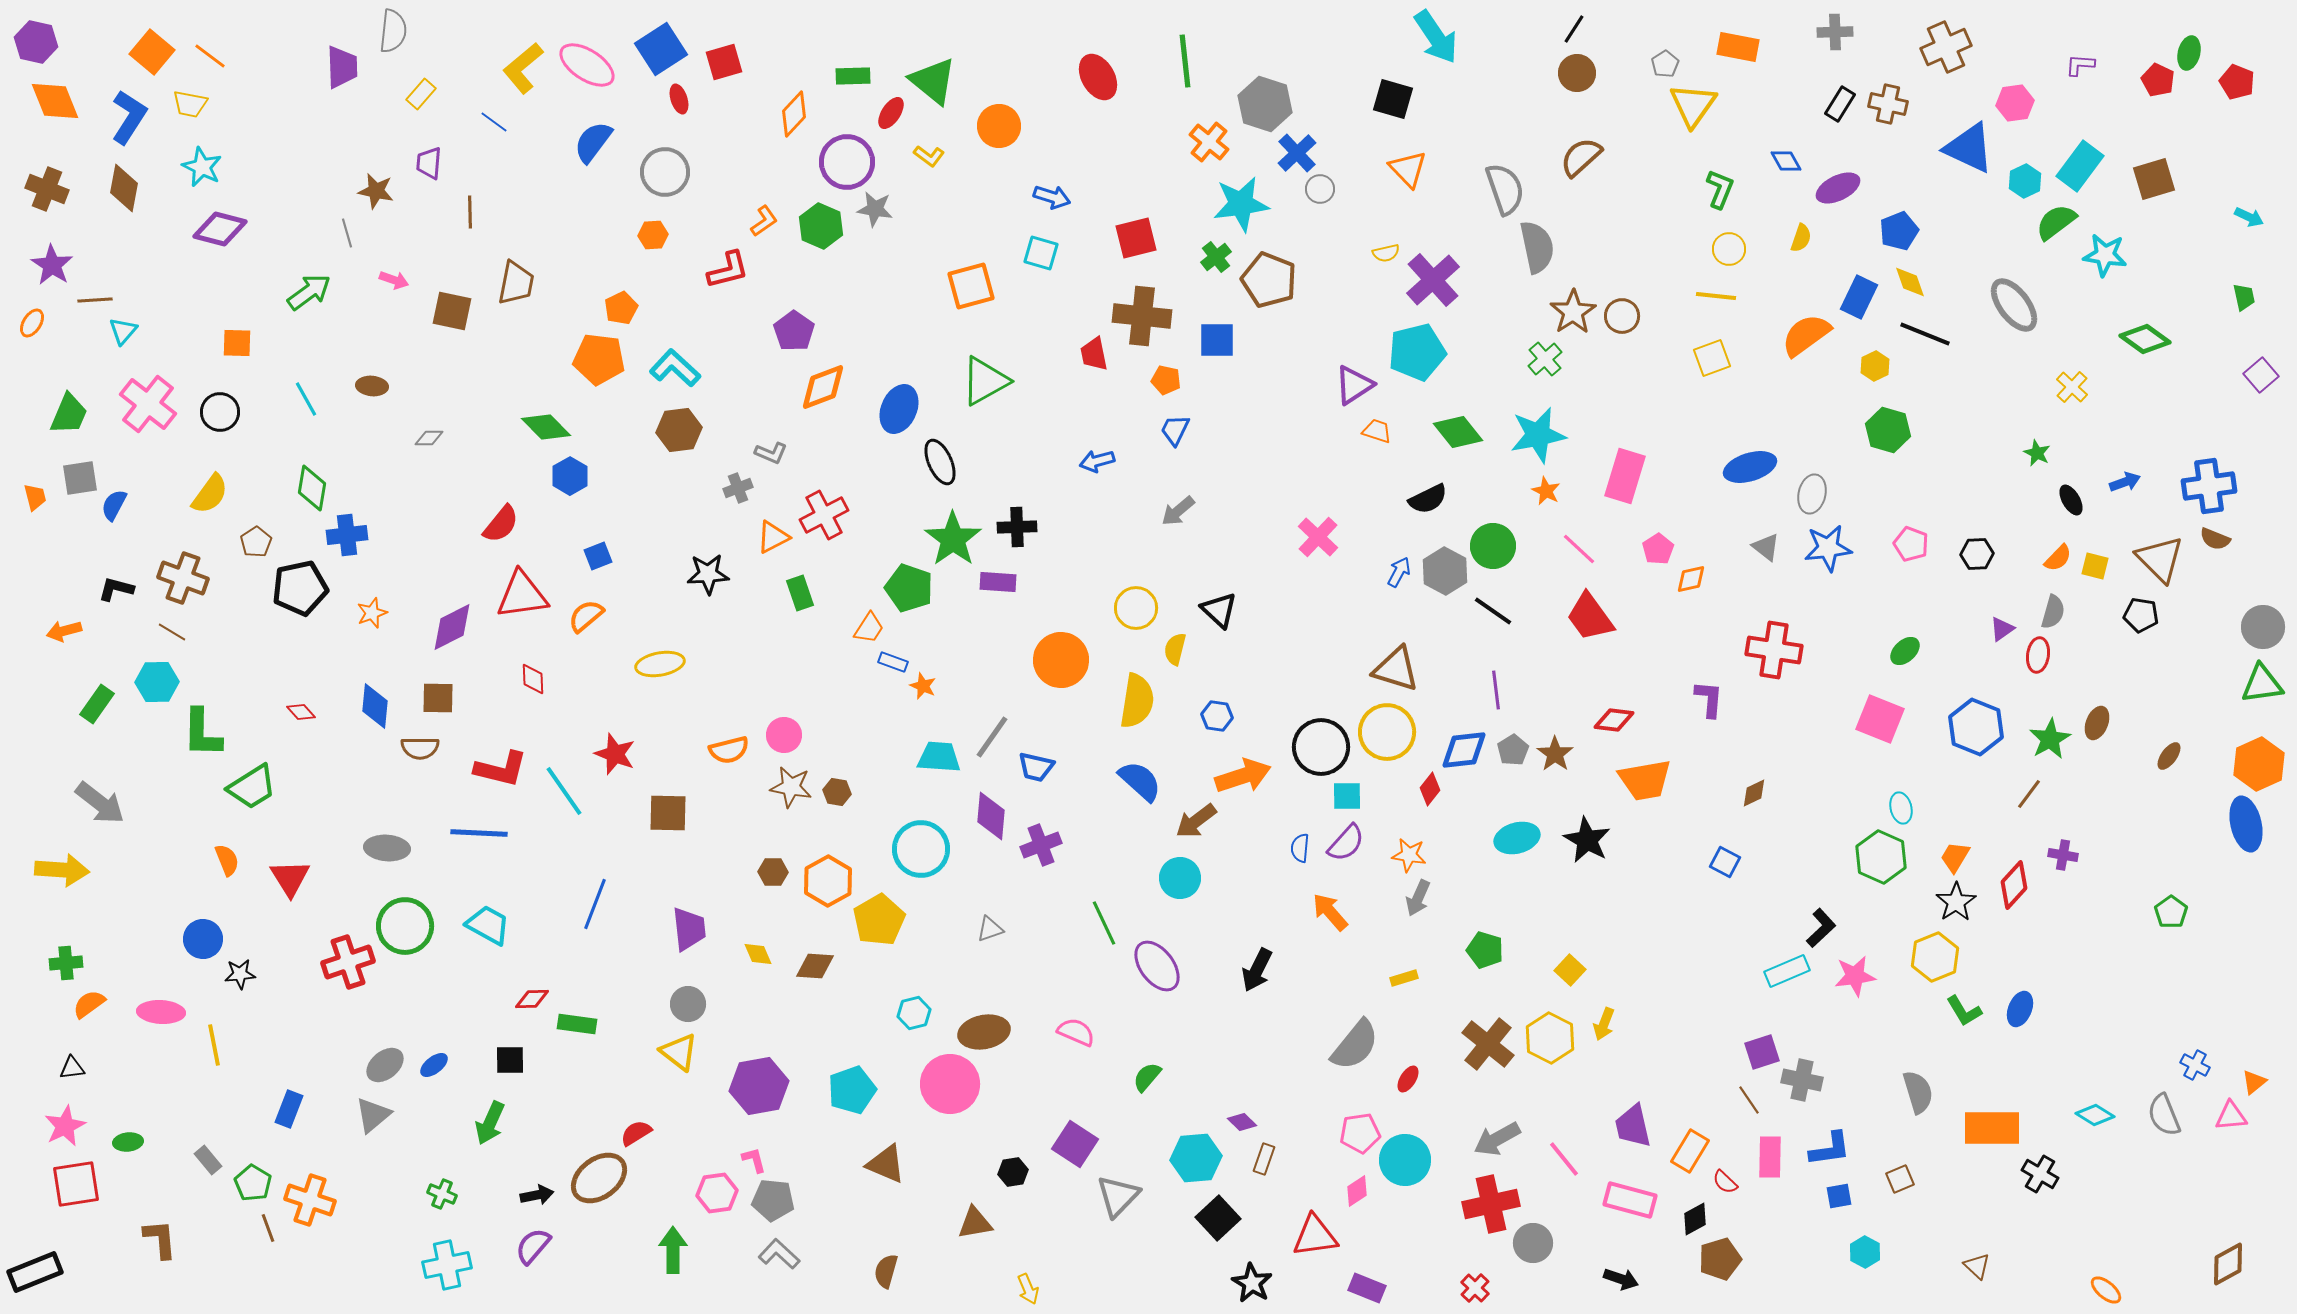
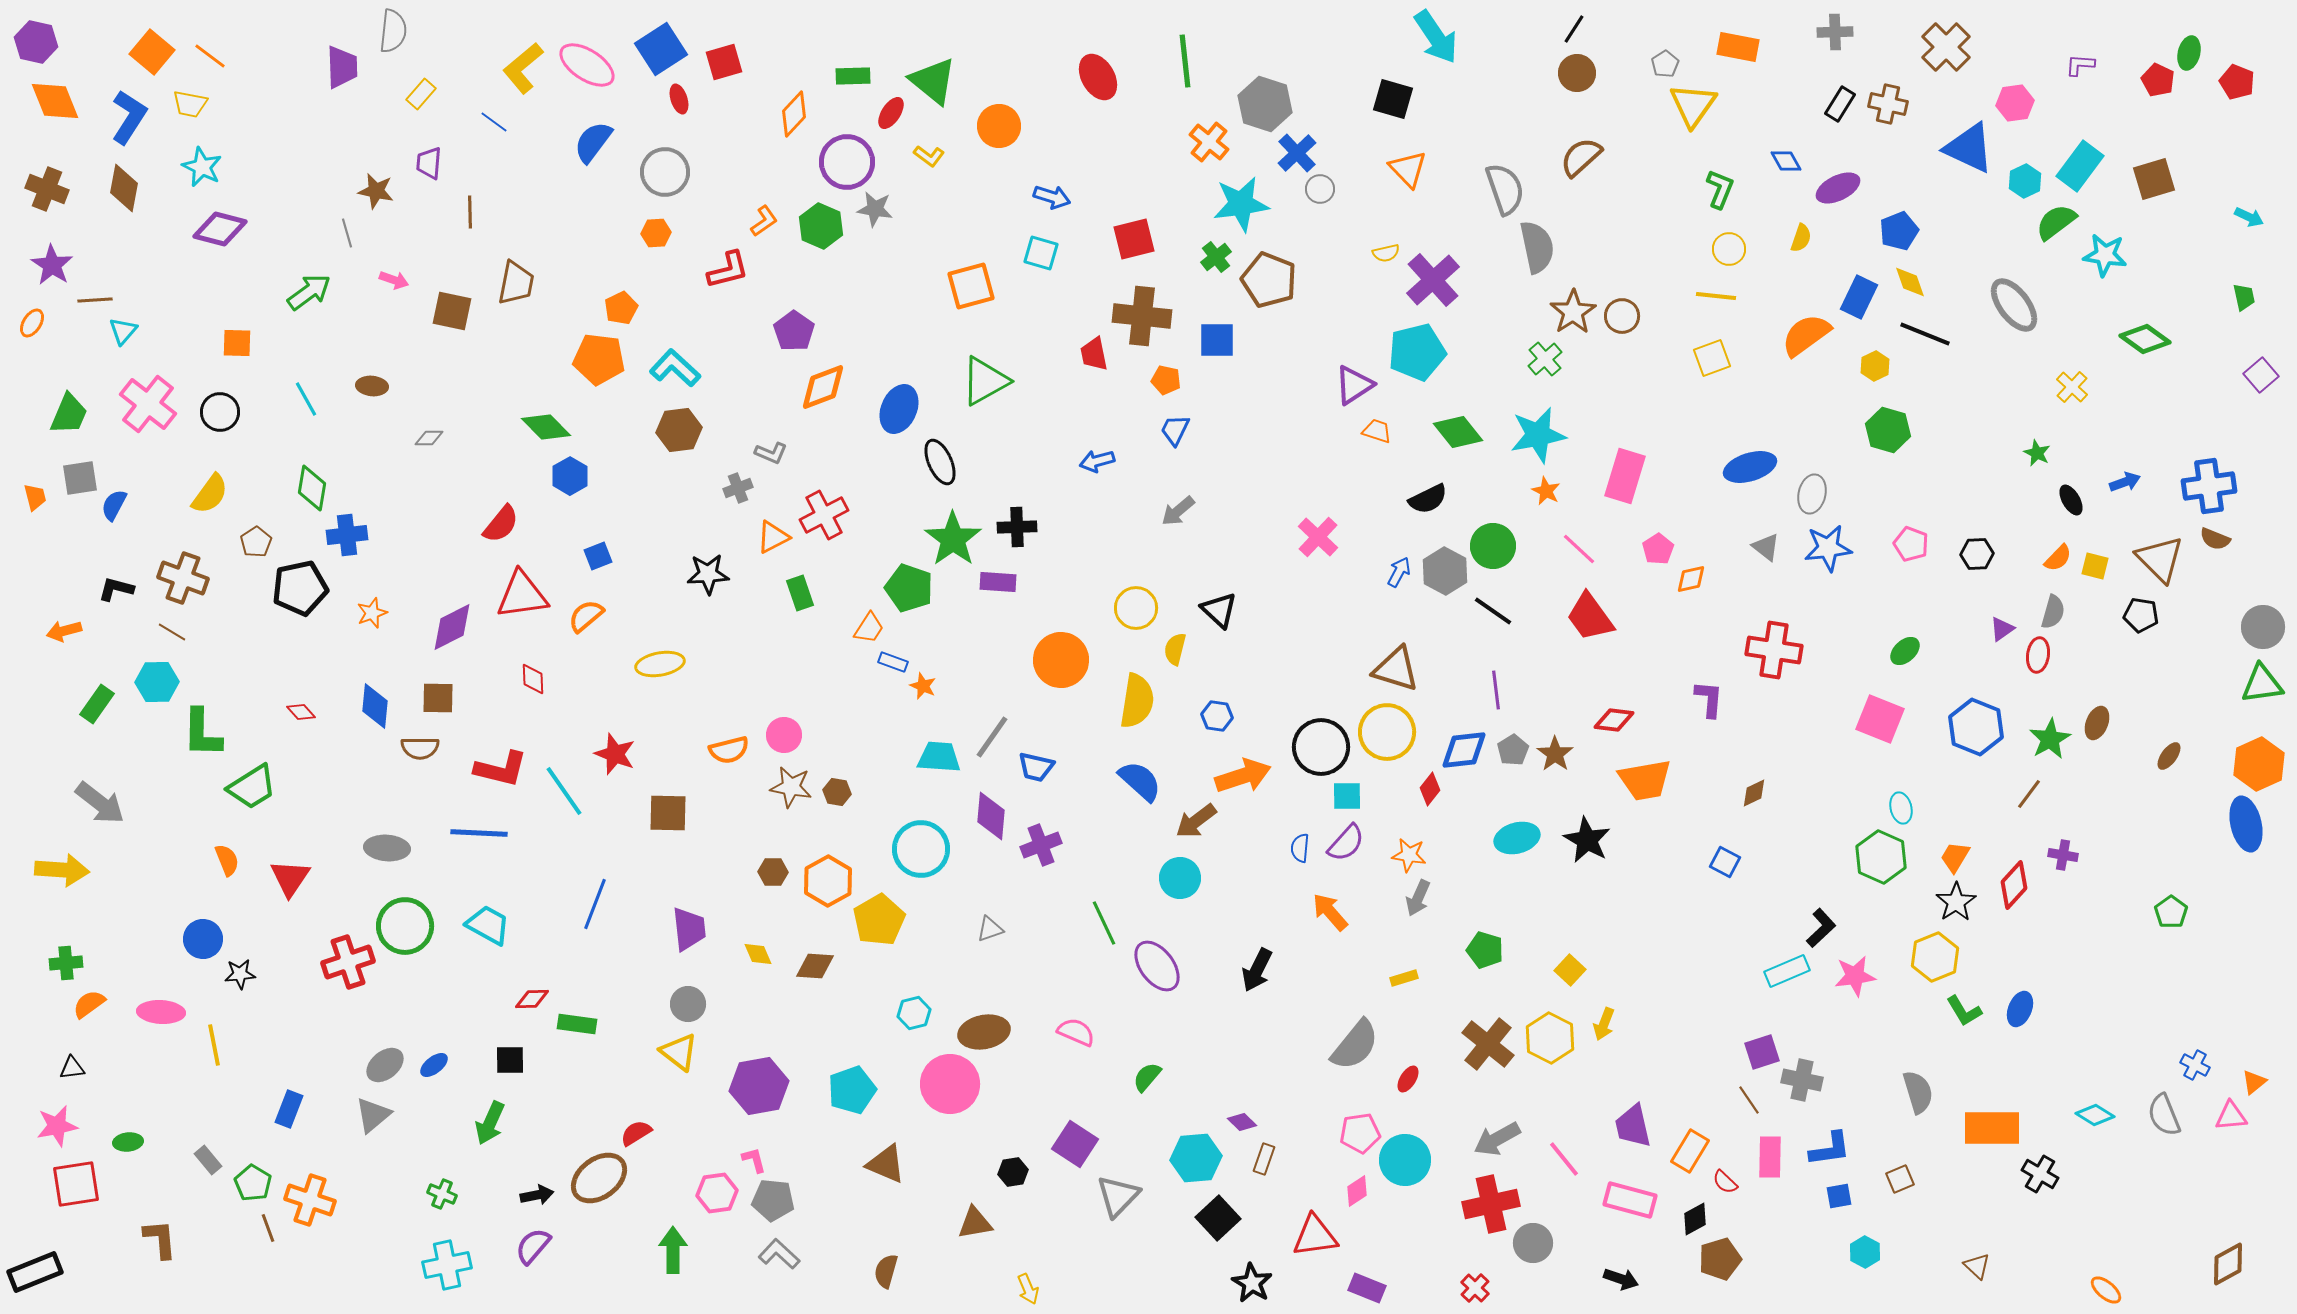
brown cross at (1946, 47): rotated 21 degrees counterclockwise
orange hexagon at (653, 235): moved 3 px right, 2 px up
red square at (1136, 238): moved 2 px left, 1 px down
red triangle at (290, 878): rotated 6 degrees clockwise
pink star at (65, 1126): moved 8 px left; rotated 15 degrees clockwise
